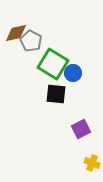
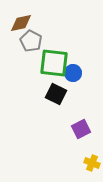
brown diamond: moved 5 px right, 10 px up
green square: moved 1 px right, 1 px up; rotated 24 degrees counterclockwise
black square: rotated 20 degrees clockwise
